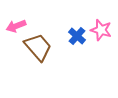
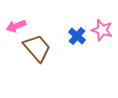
pink star: moved 1 px right
brown trapezoid: moved 1 px left, 1 px down
